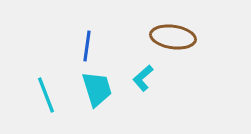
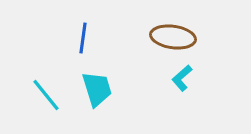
blue line: moved 4 px left, 8 px up
cyan L-shape: moved 39 px right
cyan line: rotated 18 degrees counterclockwise
